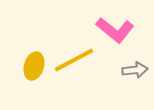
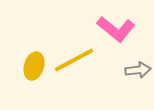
pink L-shape: moved 1 px right, 1 px up
gray arrow: moved 3 px right
